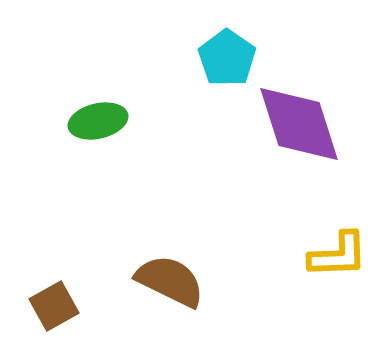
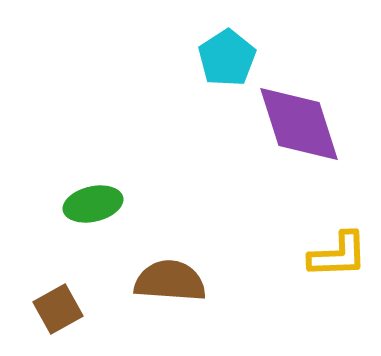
cyan pentagon: rotated 4 degrees clockwise
green ellipse: moved 5 px left, 83 px down
brown semicircle: rotated 22 degrees counterclockwise
brown square: moved 4 px right, 3 px down
